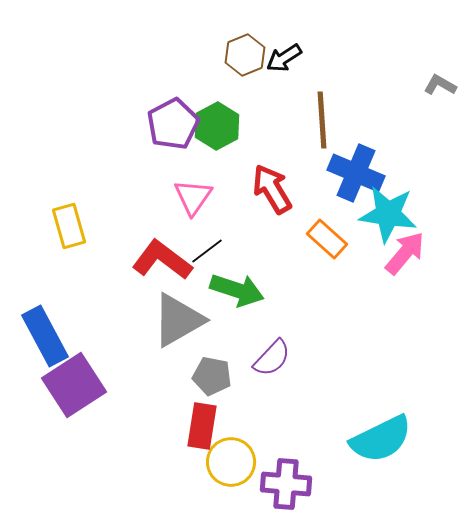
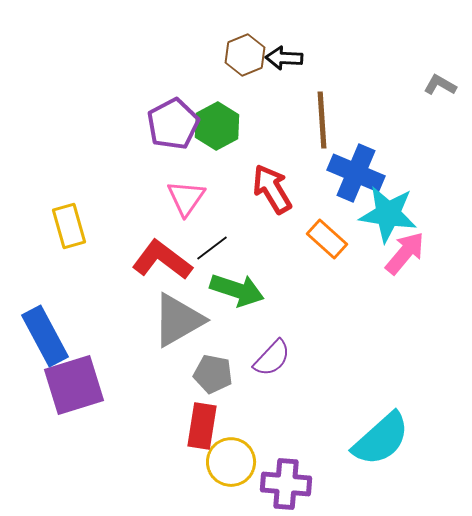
black arrow: rotated 36 degrees clockwise
pink triangle: moved 7 px left, 1 px down
black line: moved 5 px right, 3 px up
gray pentagon: moved 1 px right, 2 px up
purple square: rotated 16 degrees clockwise
cyan semicircle: rotated 16 degrees counterclockwise
